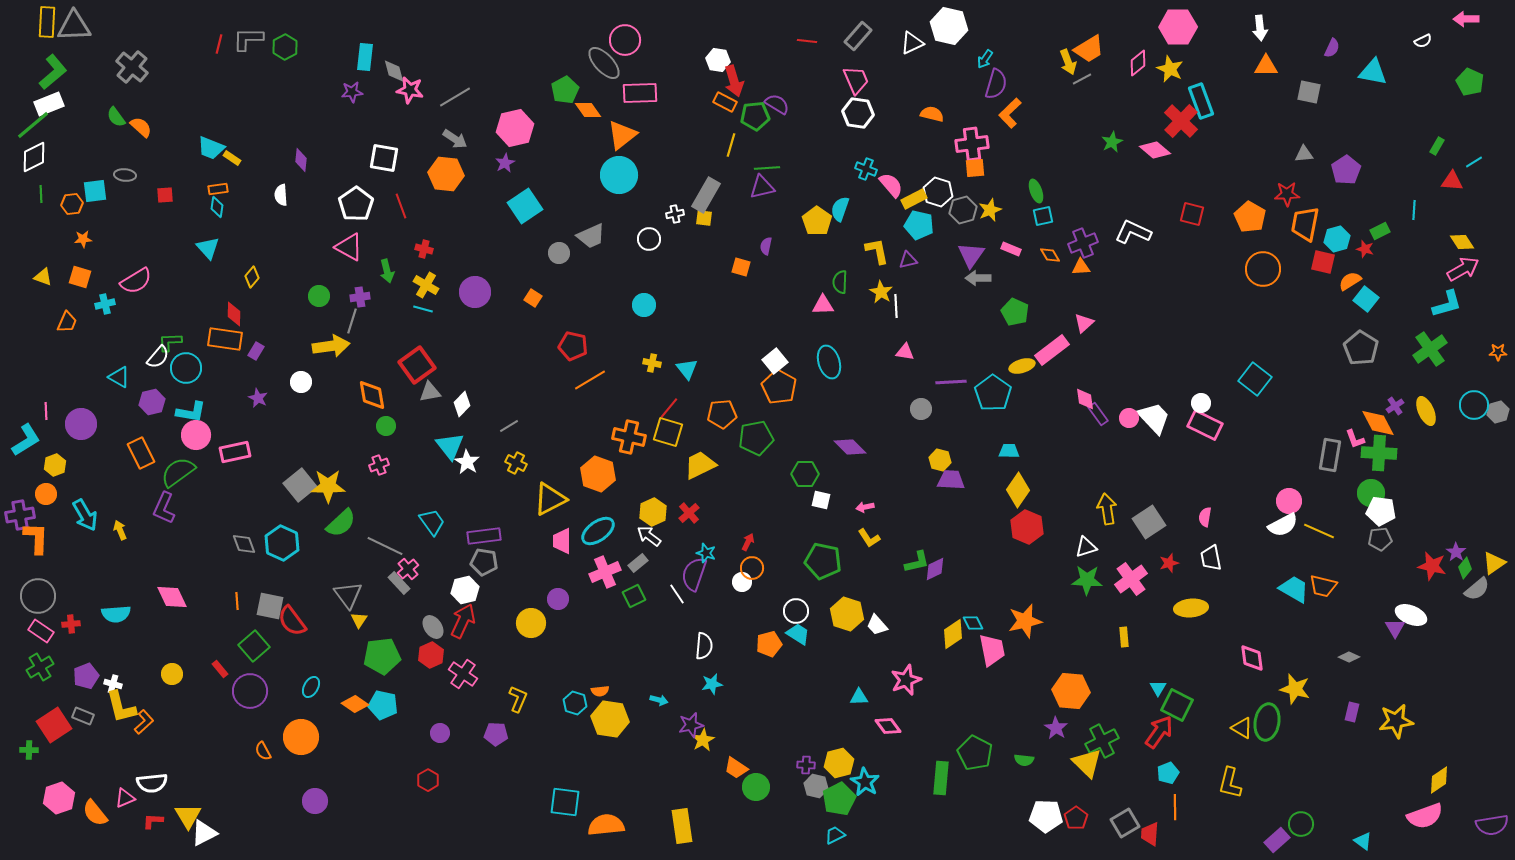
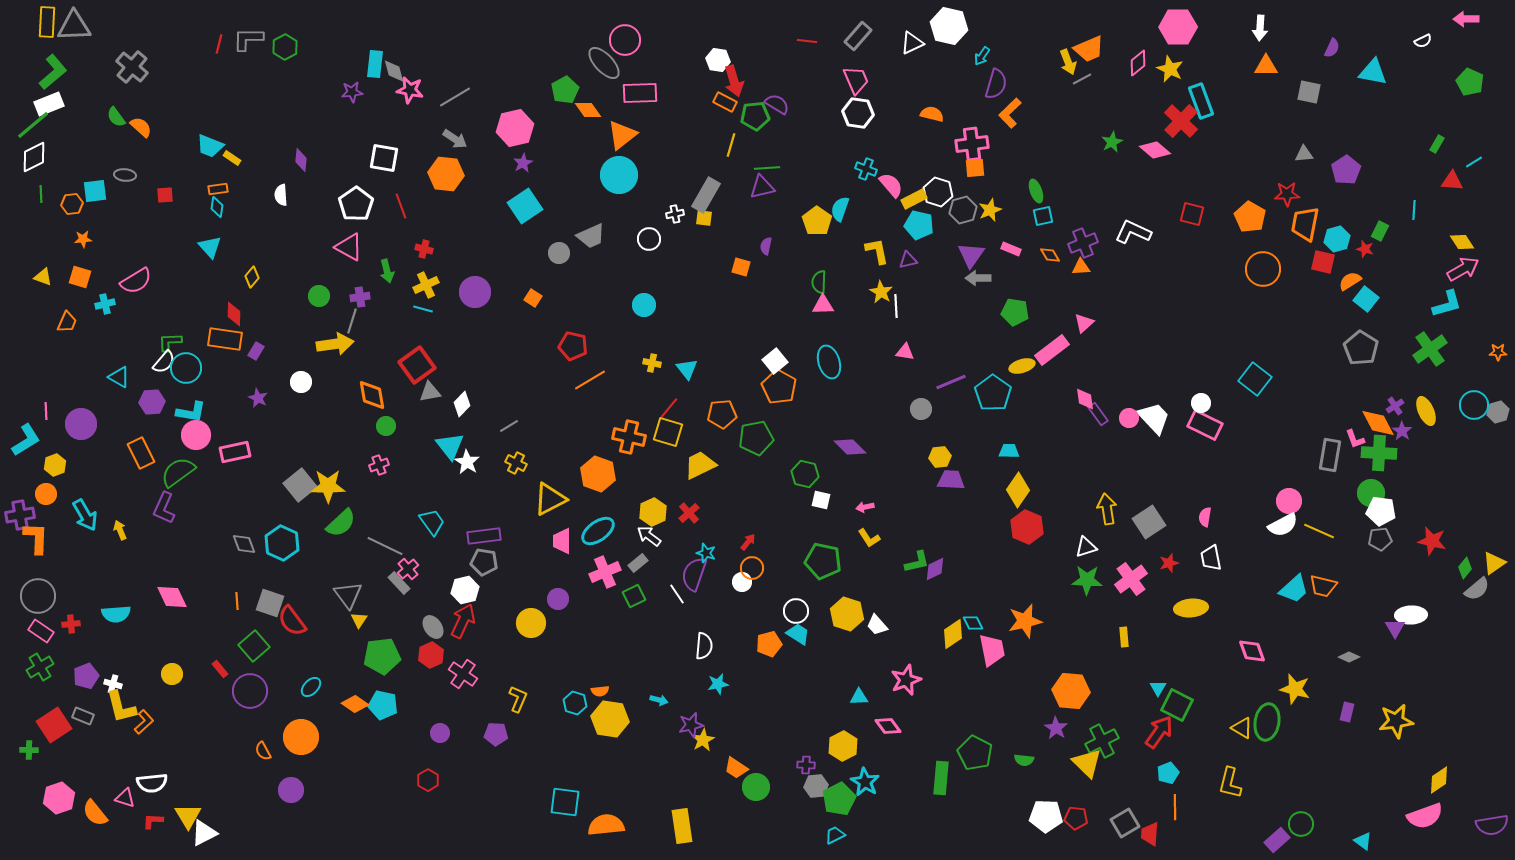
white arrow at (1260, 28): rotated 10 degrees clockwise
orange trapezoid at (1089, 49): rotated 8 degrees clockwise
cyan rectangle at (365, 57): moved 10 px right, 7 px down
cyan arrow at (985, 59): moved 3 px left, 3 px up
green rectangle at (1437, 146): moved 2 px up
cyan trapezoid at (211, 148): moved 1 px left, 2 px up
purple star at (505, 163): moved 18 px right
green rectangle at (1380, 231): rotated 36 degrees counterclockwise
cyan triangle at (208, 248): moved 2 px right, 1 px up
green semicircle at (840, 282): moved 21 px left
yellow cross at (426, 285): rotated 35 degrees clockwise
green pentagon at (1015, 312): rotated 16 degrees counterclockwise
yellow arrow at (331, 346): moved 4 px right, 2 px up
white semicircle at (158, 357): moved 6 px right, 5 px down
purple line at (951, 382): rotated 20 degrees counterclockwise
purple hexagon at (152, 402): rotated 10 degrees clockwise
yellow hexagon at (940, 460): moved 3 px up; rotated 20 degrees counterclockwise
green hexagon at (805, 474): rotated 12 degrees clockwise
red arrow at (748, 542): rotated 12 degrees clockwise
purple star at (1456, 552): moved 54 px left, 121 px up
red star at (1432, 566): moved 25 px up
cyan trapezoid at (1294, 589): rotated 108 degrees clockwise
gray square at (270, 606): moved 3 px up; rotated 8 degrees clockwise
white ellipse at (1411, 615): rotated 24 degrees counterclockwise
pink diamond at (1252, 658): moved 7 px up; rotated 12 degrees counterclockwise
cyan star at (712, 684): moved 6 px right
cyan ellipse at (311, 687): rotated 15 degrees clockwise
purple rectangle at (1352, 712): moved 5 px left
yellow hexagon at (839, 763): moved 4 px right, 17 px up; rotated 12 degrees counterclockwise
gray hexagon at (816, 786): rotated 20 degrees counterclockwise
pink triangle at (125, 798): rotated 40 degrees clockwise
purple circle at (315, 801): moved 24 px left, 11 px up
red pentagon at (1076, 818): rotated 30 degrees counterclockwise
